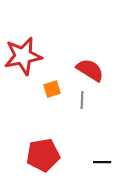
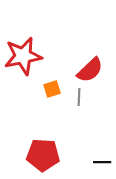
red semicircle: rotated 104 degrees clockwise
gray line: moved 3 px left, 3 px up
red pentagon: rotated 12 degrees clockwise
